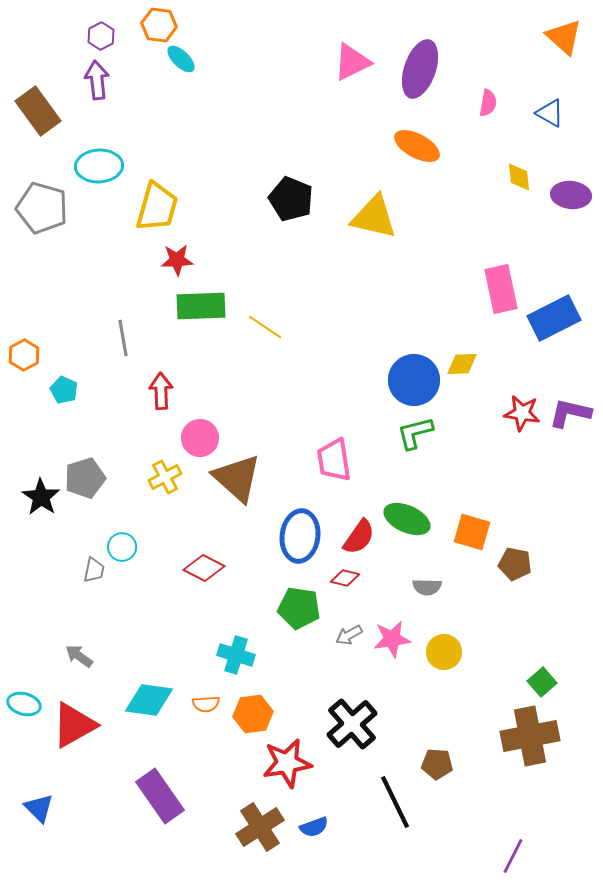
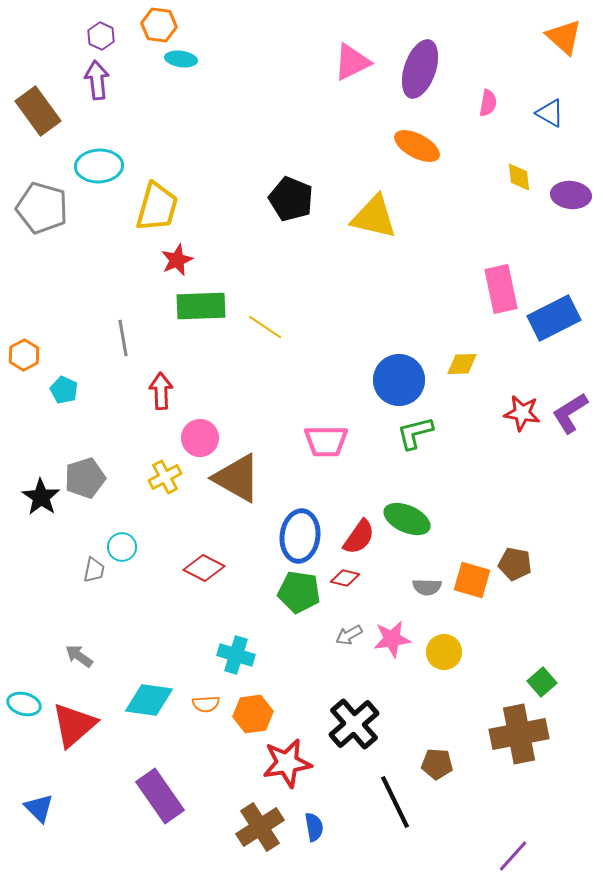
purple hexagon at (101, 36): rotated 8 degrees counterclockwise
cyan ellipse at (181, 59): rotated 36 degrees counterclockwise
red star at (177, 260): rotated 20 degrees counterclockwise
blue circle at (414, 380): moved 15 px left
purple L-shape at (570, 413): rotated 45 degrees counterclockwise
pink trapezoid at (334, 460): moved 8 px left, 19 px up; rotated 81 degrees counterclockwise
brown triangle at (237, 478): rotated 12 degrees counterclockwise
orange square at (472, 532): moved 48 px down
green pentagon at (299, 608): moved 16 px up
black cross at (352, 724): moved 2 px right
red triangle at (74, 725): rotated 12 degrees counterclockwise
brown cross at (530, 736): moved 11 px left, 2 px up
blue semicircle at (314, 827): rotated 80 degrees counterclockwise
purple line at (513, 856): rotated 15 degrees clockwise
